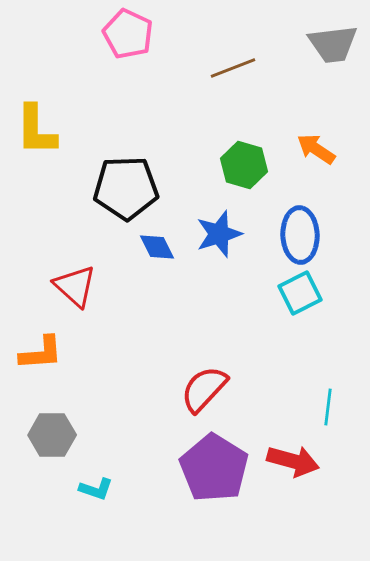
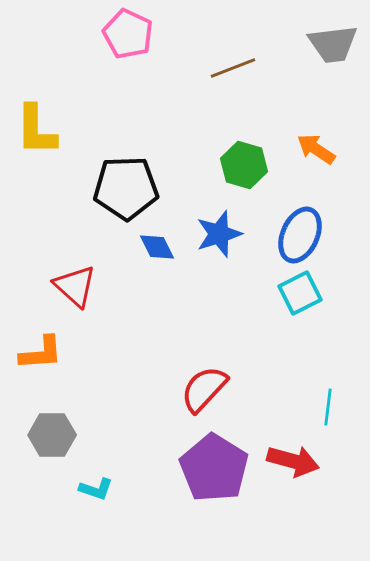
blue ellipse: rotated 26 degrees clockwise
